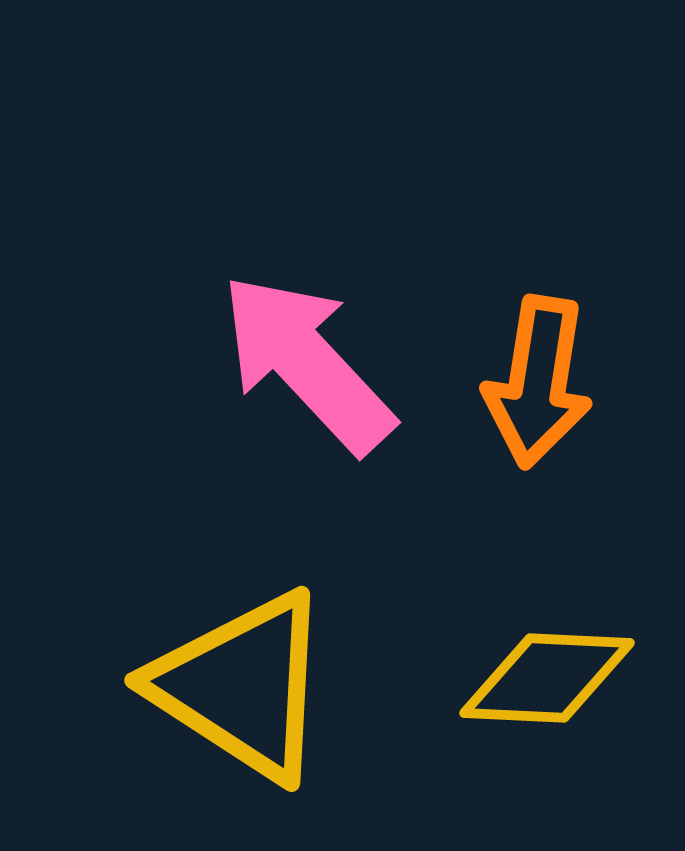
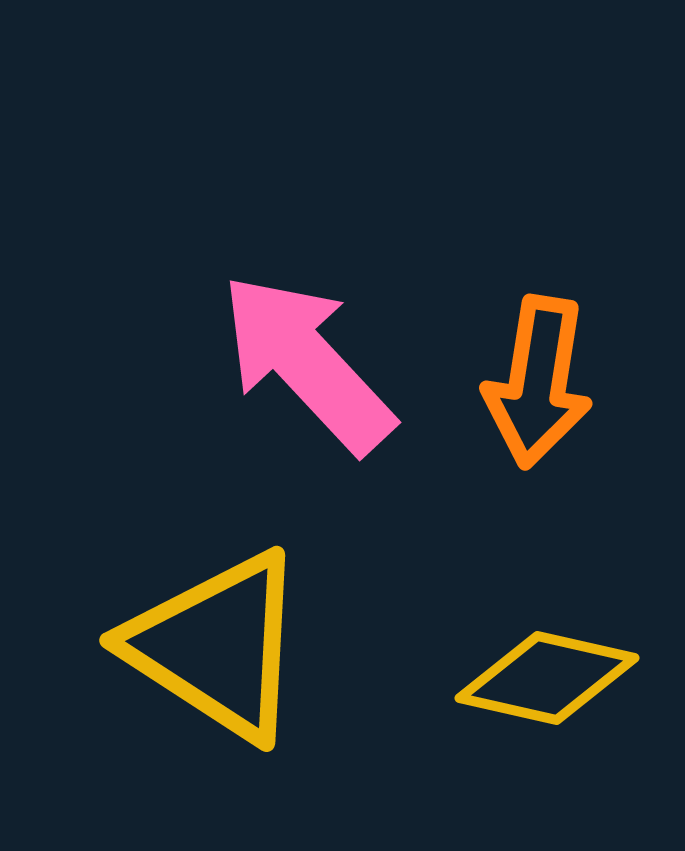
yellow diamond: rotated 10 degrees clockwise
yellow triangle: moved 25 px left, 40 px up
